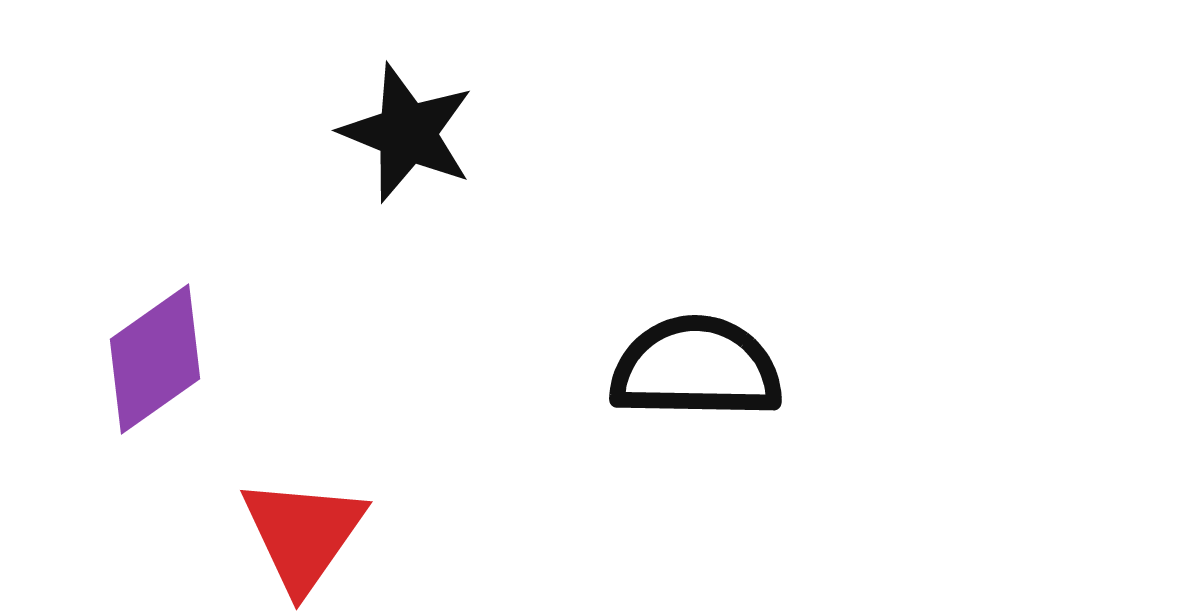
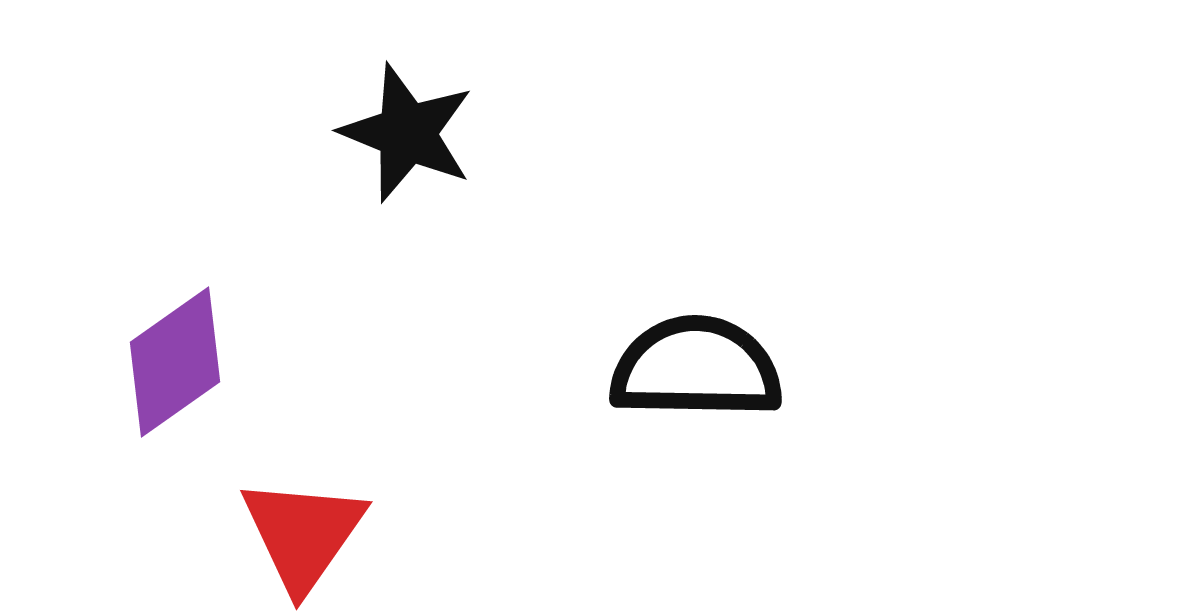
purple diamond: moved 20 px right, 3 px down
